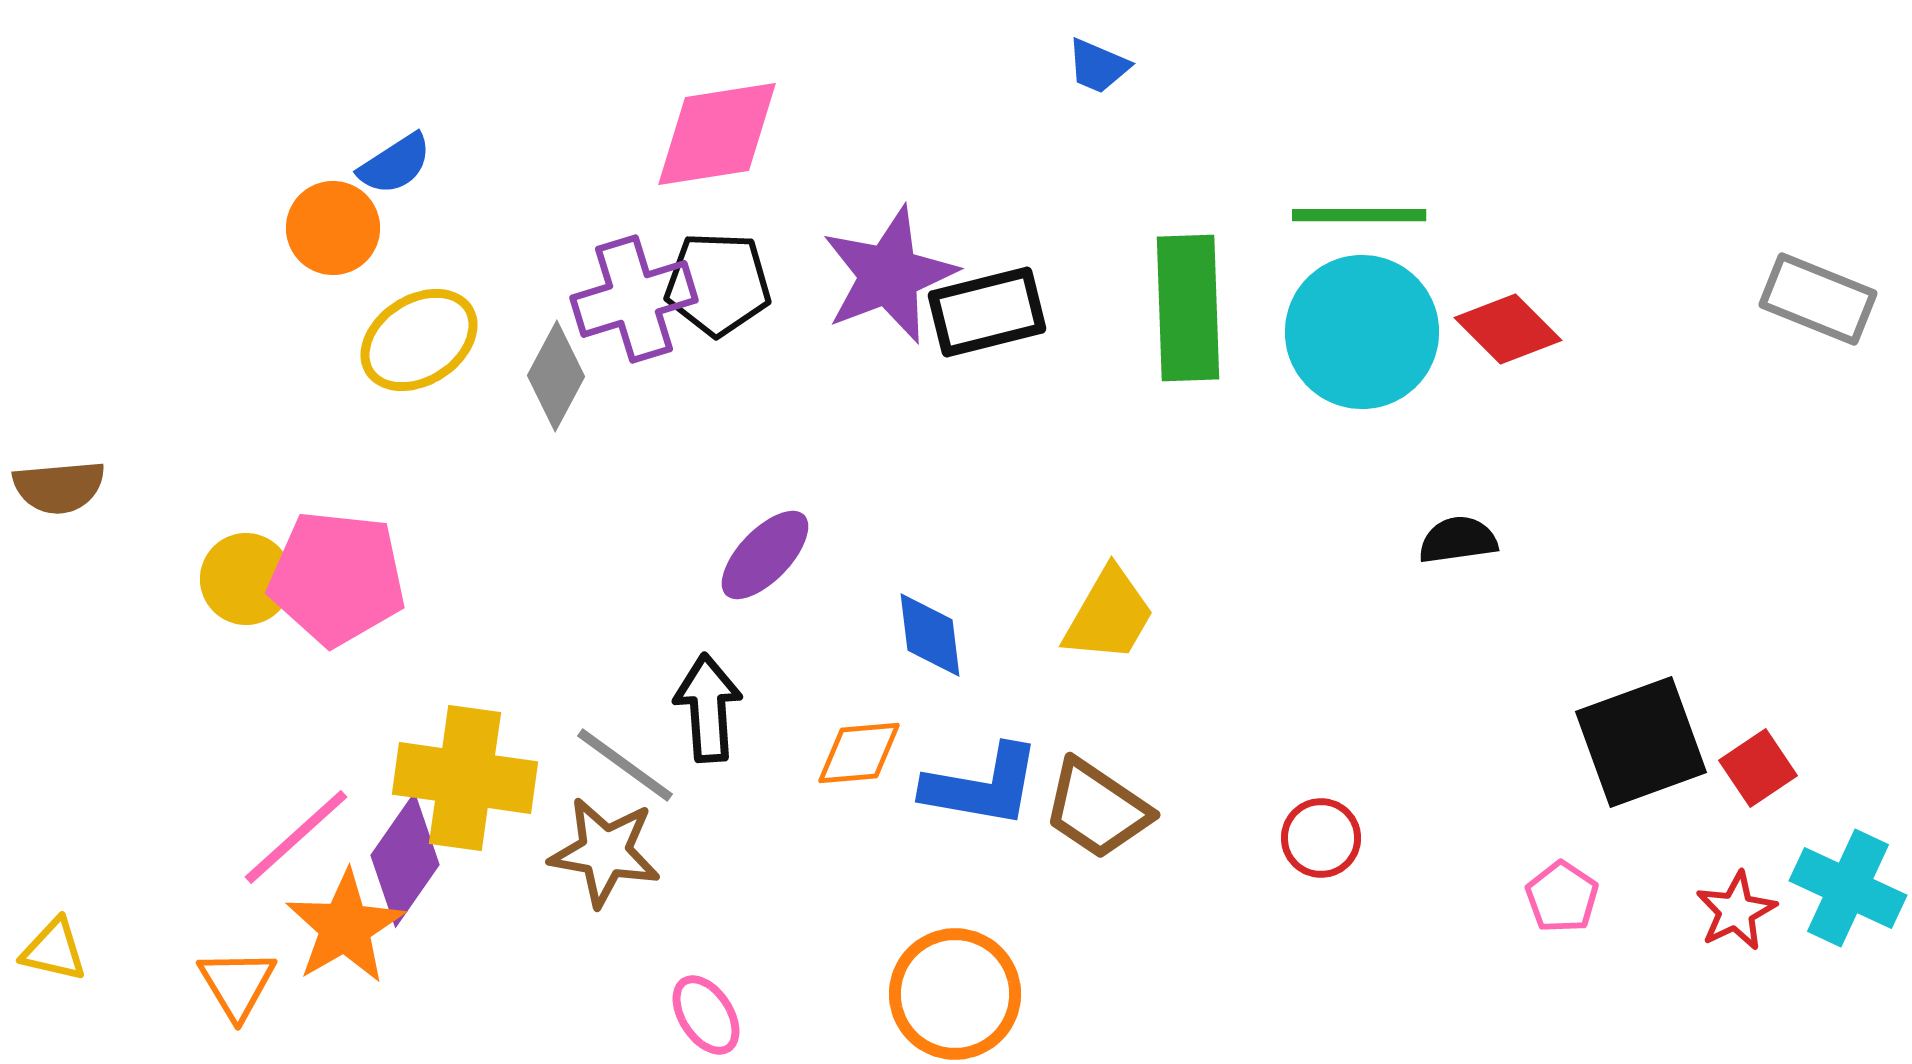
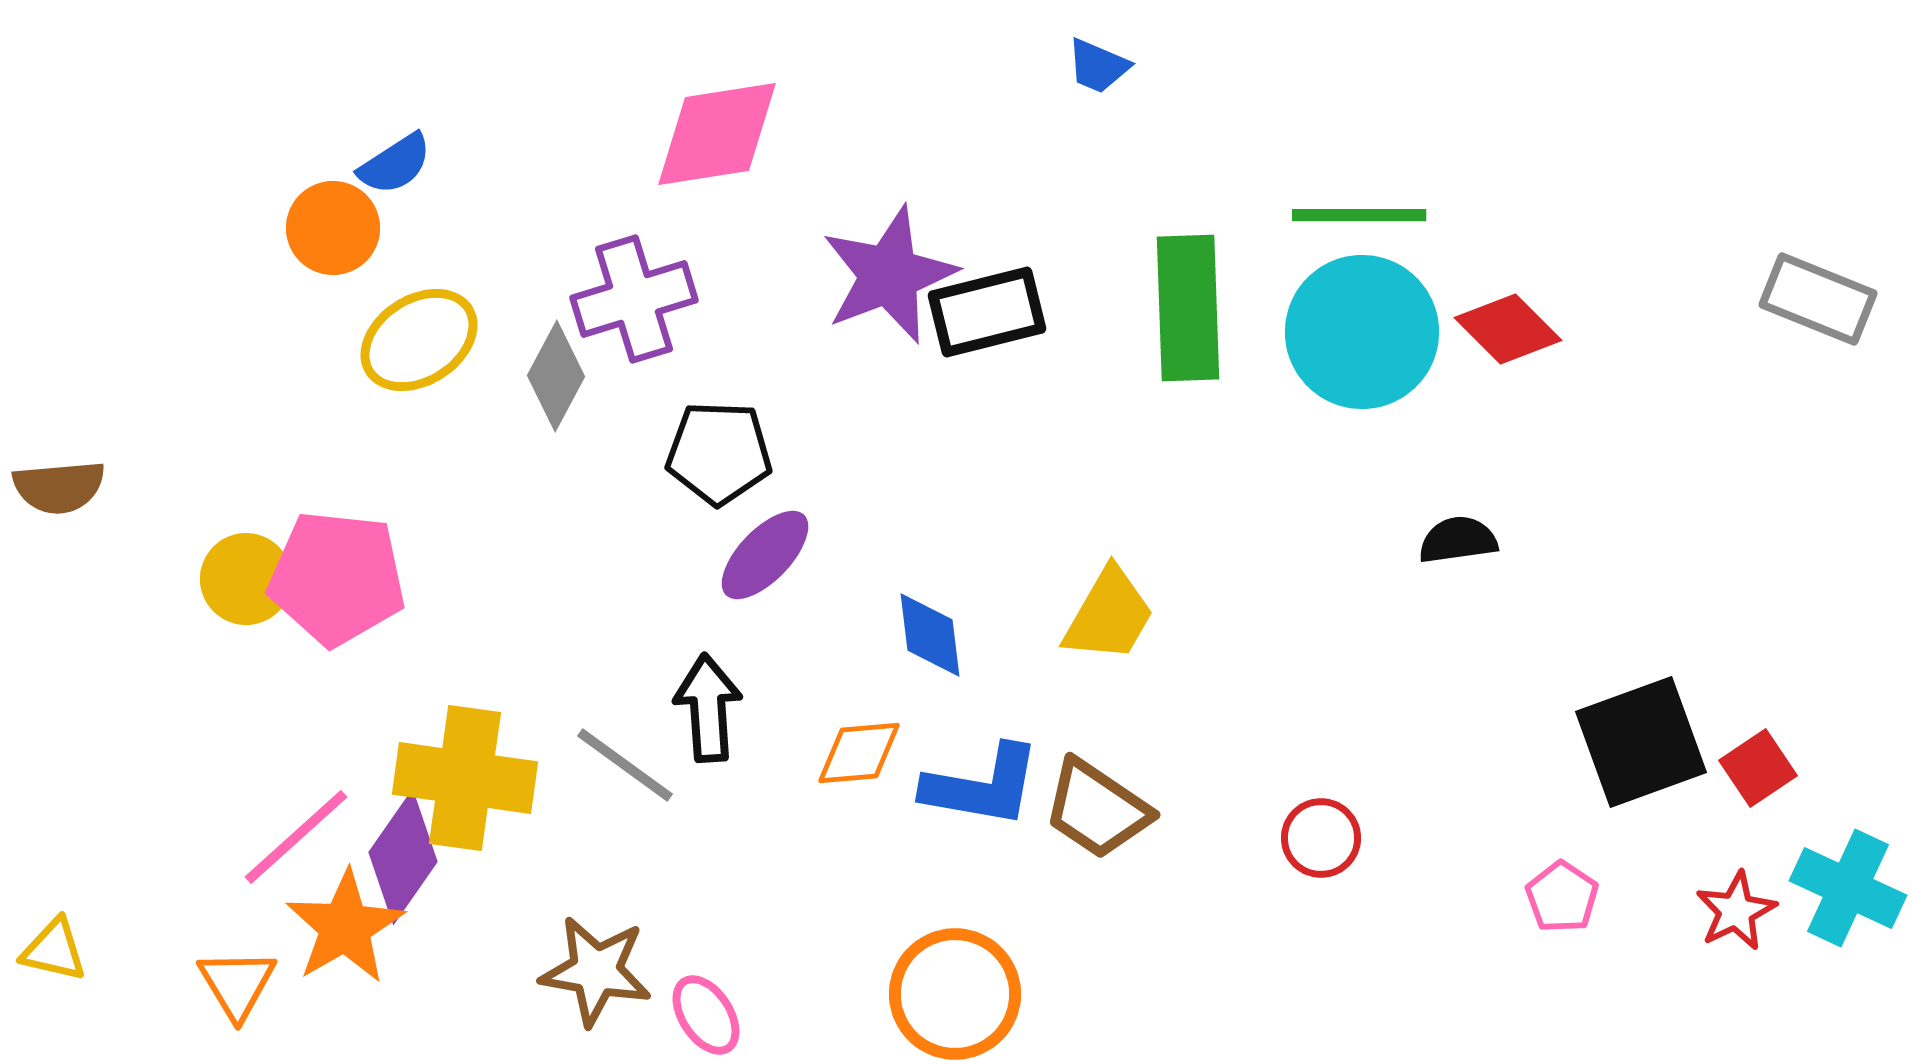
black pentagon at (718, 284): moved 1 px right, 169 px down
brown star at (605, 852): moved 9 px left, 119 px down
purple diamond at (405, 860): moved 2 px left, 3 px up
